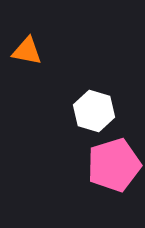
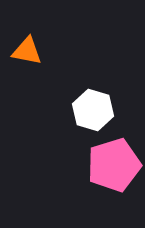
white hexagon: moved 1 px left, 1 px up
